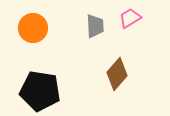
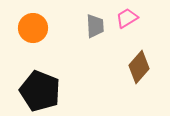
pink trapezoid: moved 3 px left
brown diamond: moved 22 px right, 7 px up
black pentagon: rotated 12 degrees clockwise
